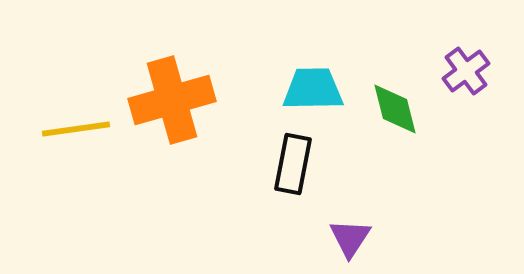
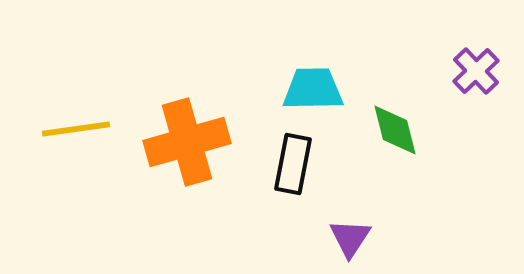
purple cross: moved 10 px right; rotated 6 degrees counterclockwise
orange cross: moved 15 px right, 42 px down
green diamond: moved 21 px down
